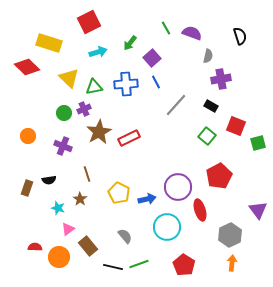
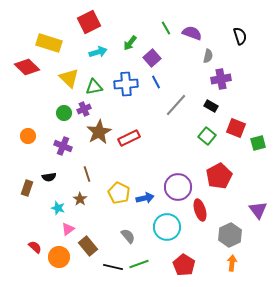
red square at (236, 126): moved 2 px down
black semicircle at (49, 180): moved 3 px up
blue arrow at (147, 199): moved 2 px left, 1 px up
gray semicircle at (125, 236): moved 3 px right
red semicircle at (35, 247): rotated 40 degrees clockwise
